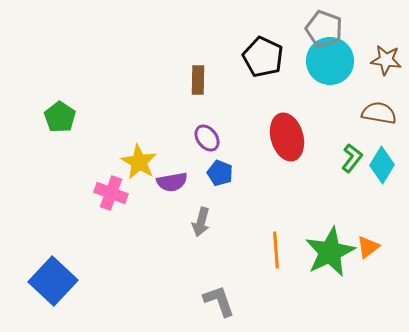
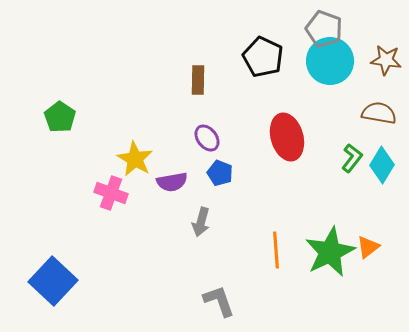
yellow star: moved 4 px left, 3 px up
